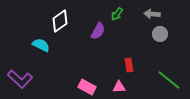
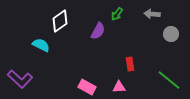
gray circle: moved 11 px right
red rectangle: moved 1 px right, 1 px up
